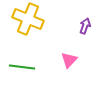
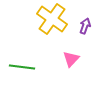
yellow cross: moved 24 px right; rotated 12 degrees clockwise
pink triangle: moved 2 px right, 1 px up
